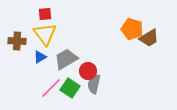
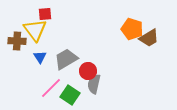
yellow triangle: moved 10 px left, 4 px up
blue triangle: rotated 32 degrees counterclockwise
green square: moved 7 px down
